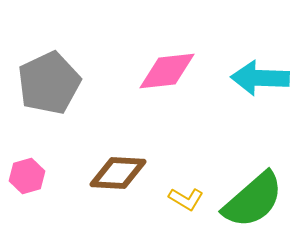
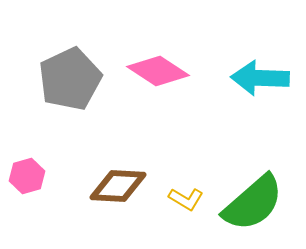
pink diamond: moved 9 px left; rotated 40 degrees clockwise
gray pentagon: moved 21 px right, 4 px up
brown diamond: moved 13 px down
green semicircle: moved 3 px down
